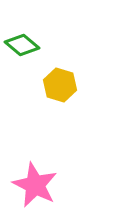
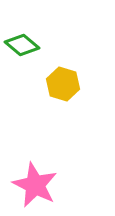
yellow hexagon: moved 3 px right, 1 px up
